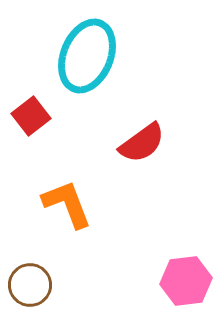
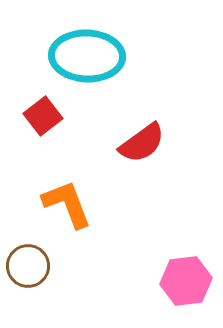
cyan ellipse: rotated 70 degrees clockwise
red square: moved 12 px right
brown circle: moved 2 px left, 19 px up
